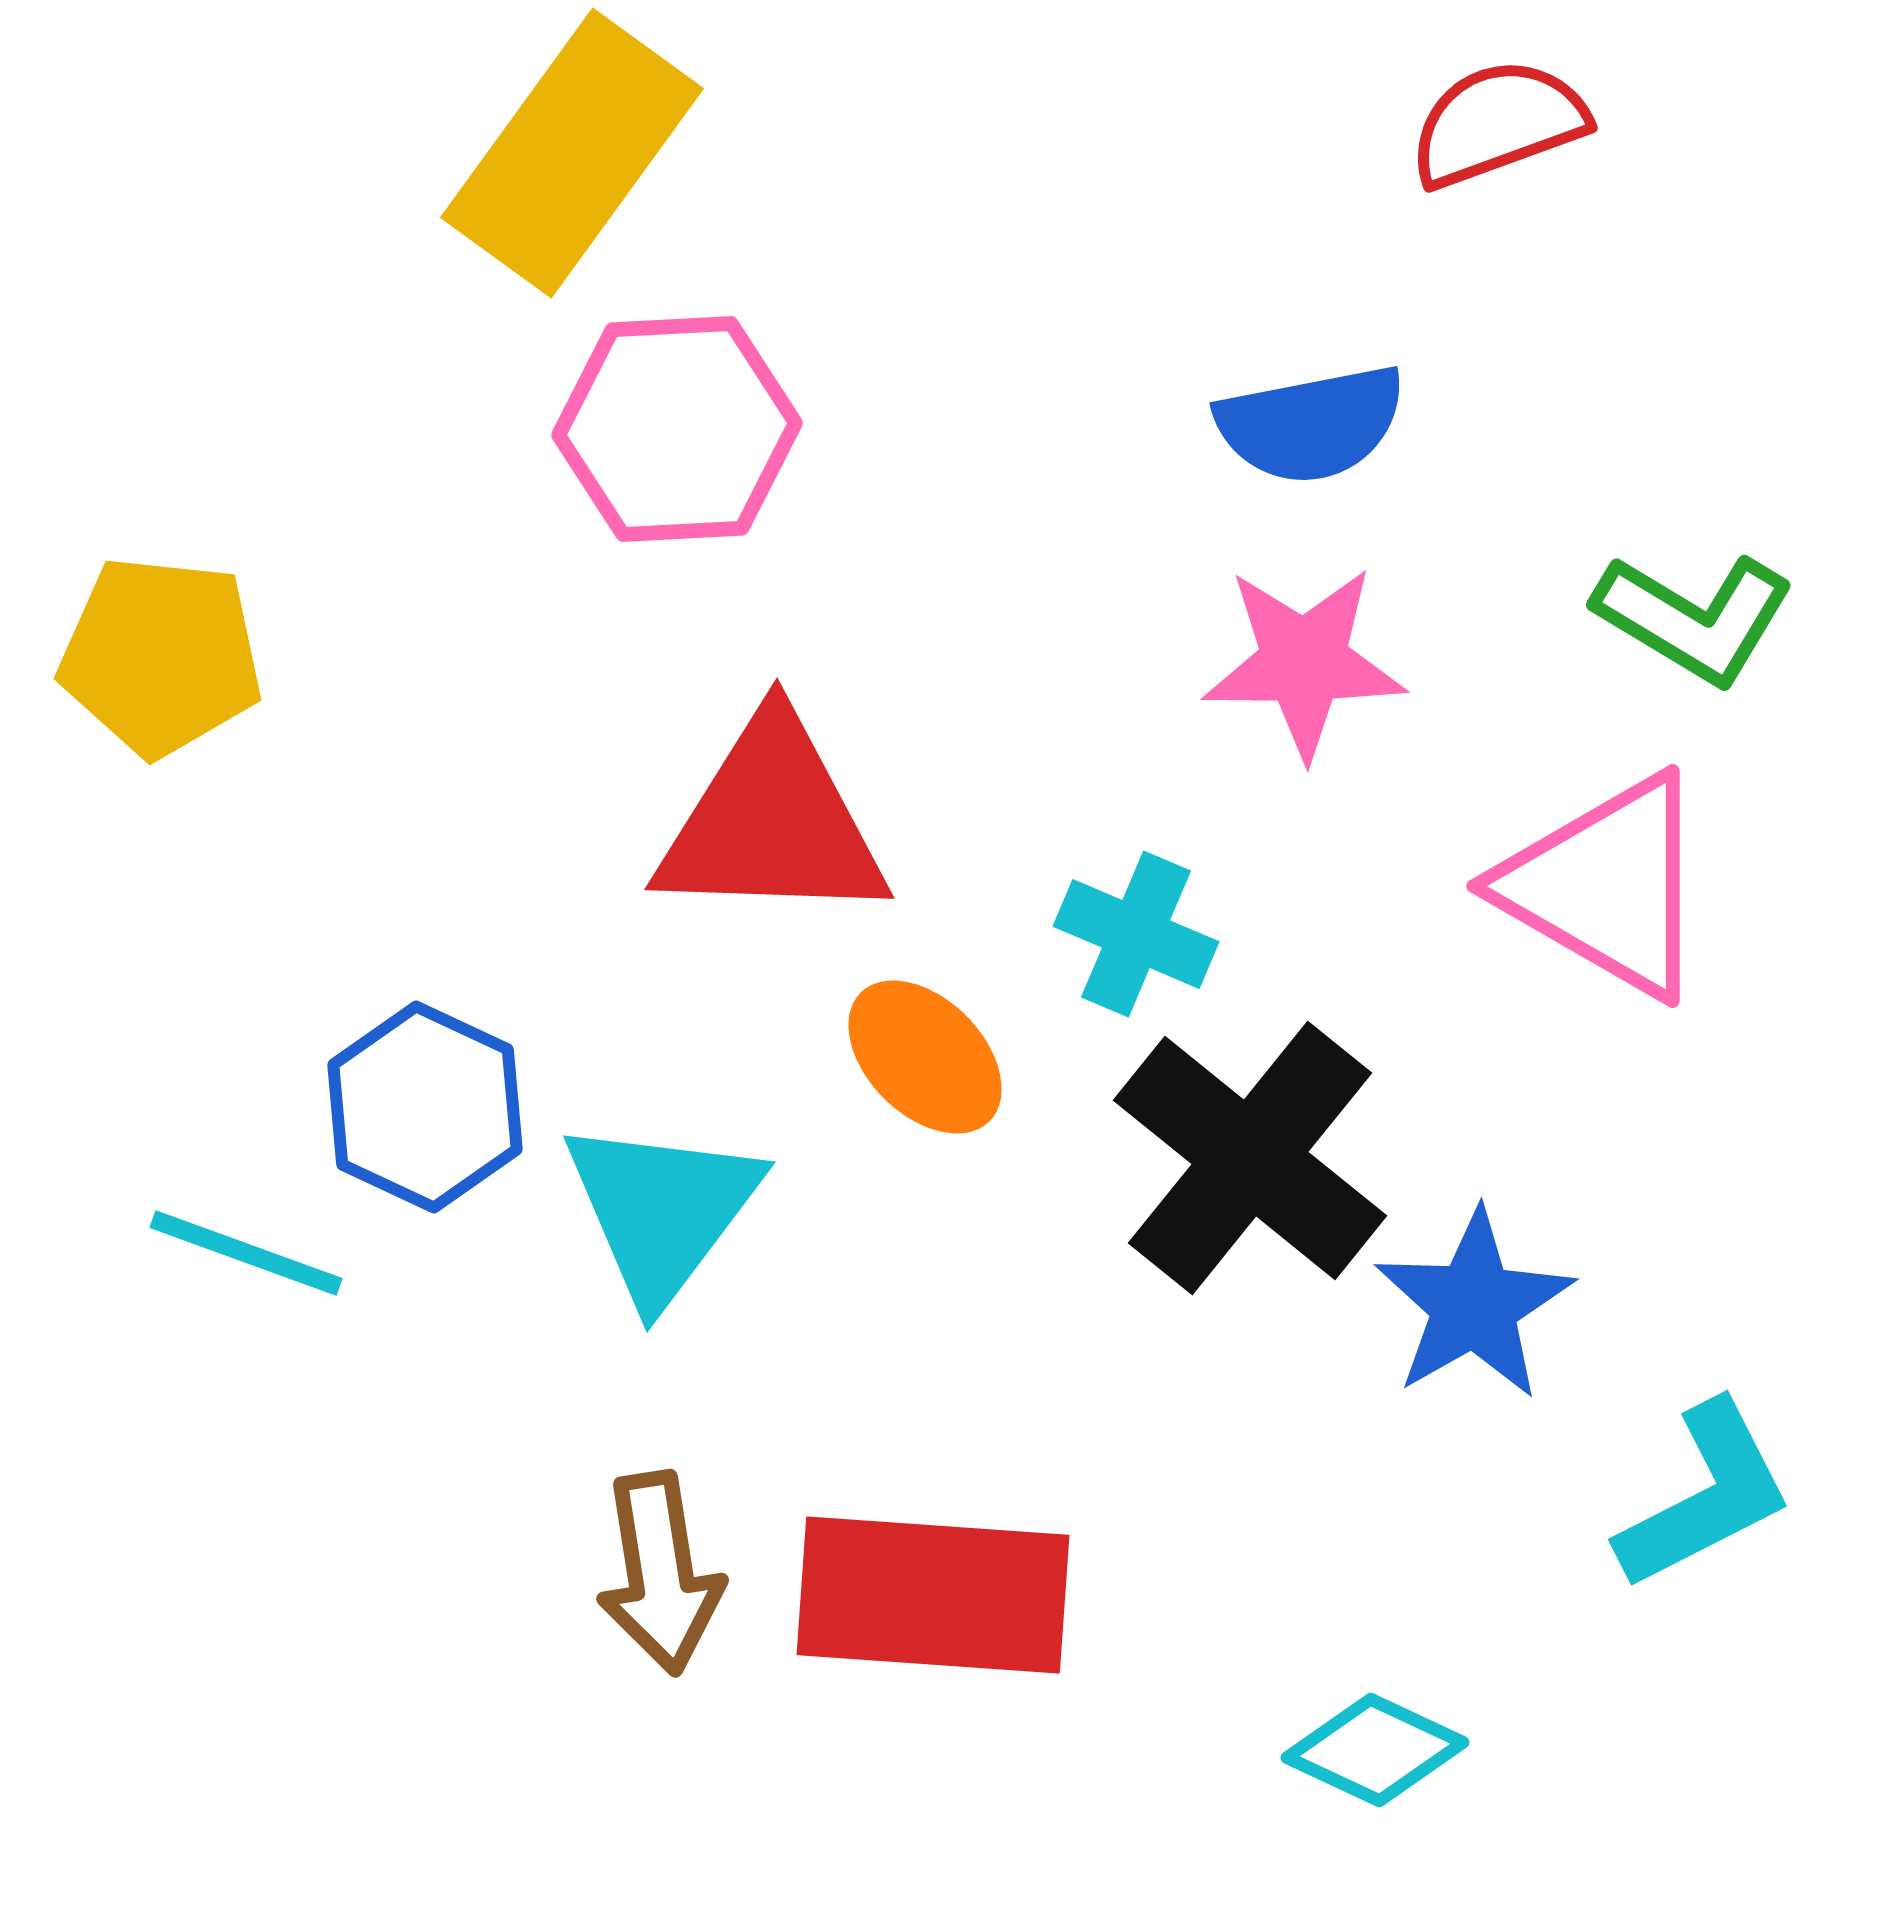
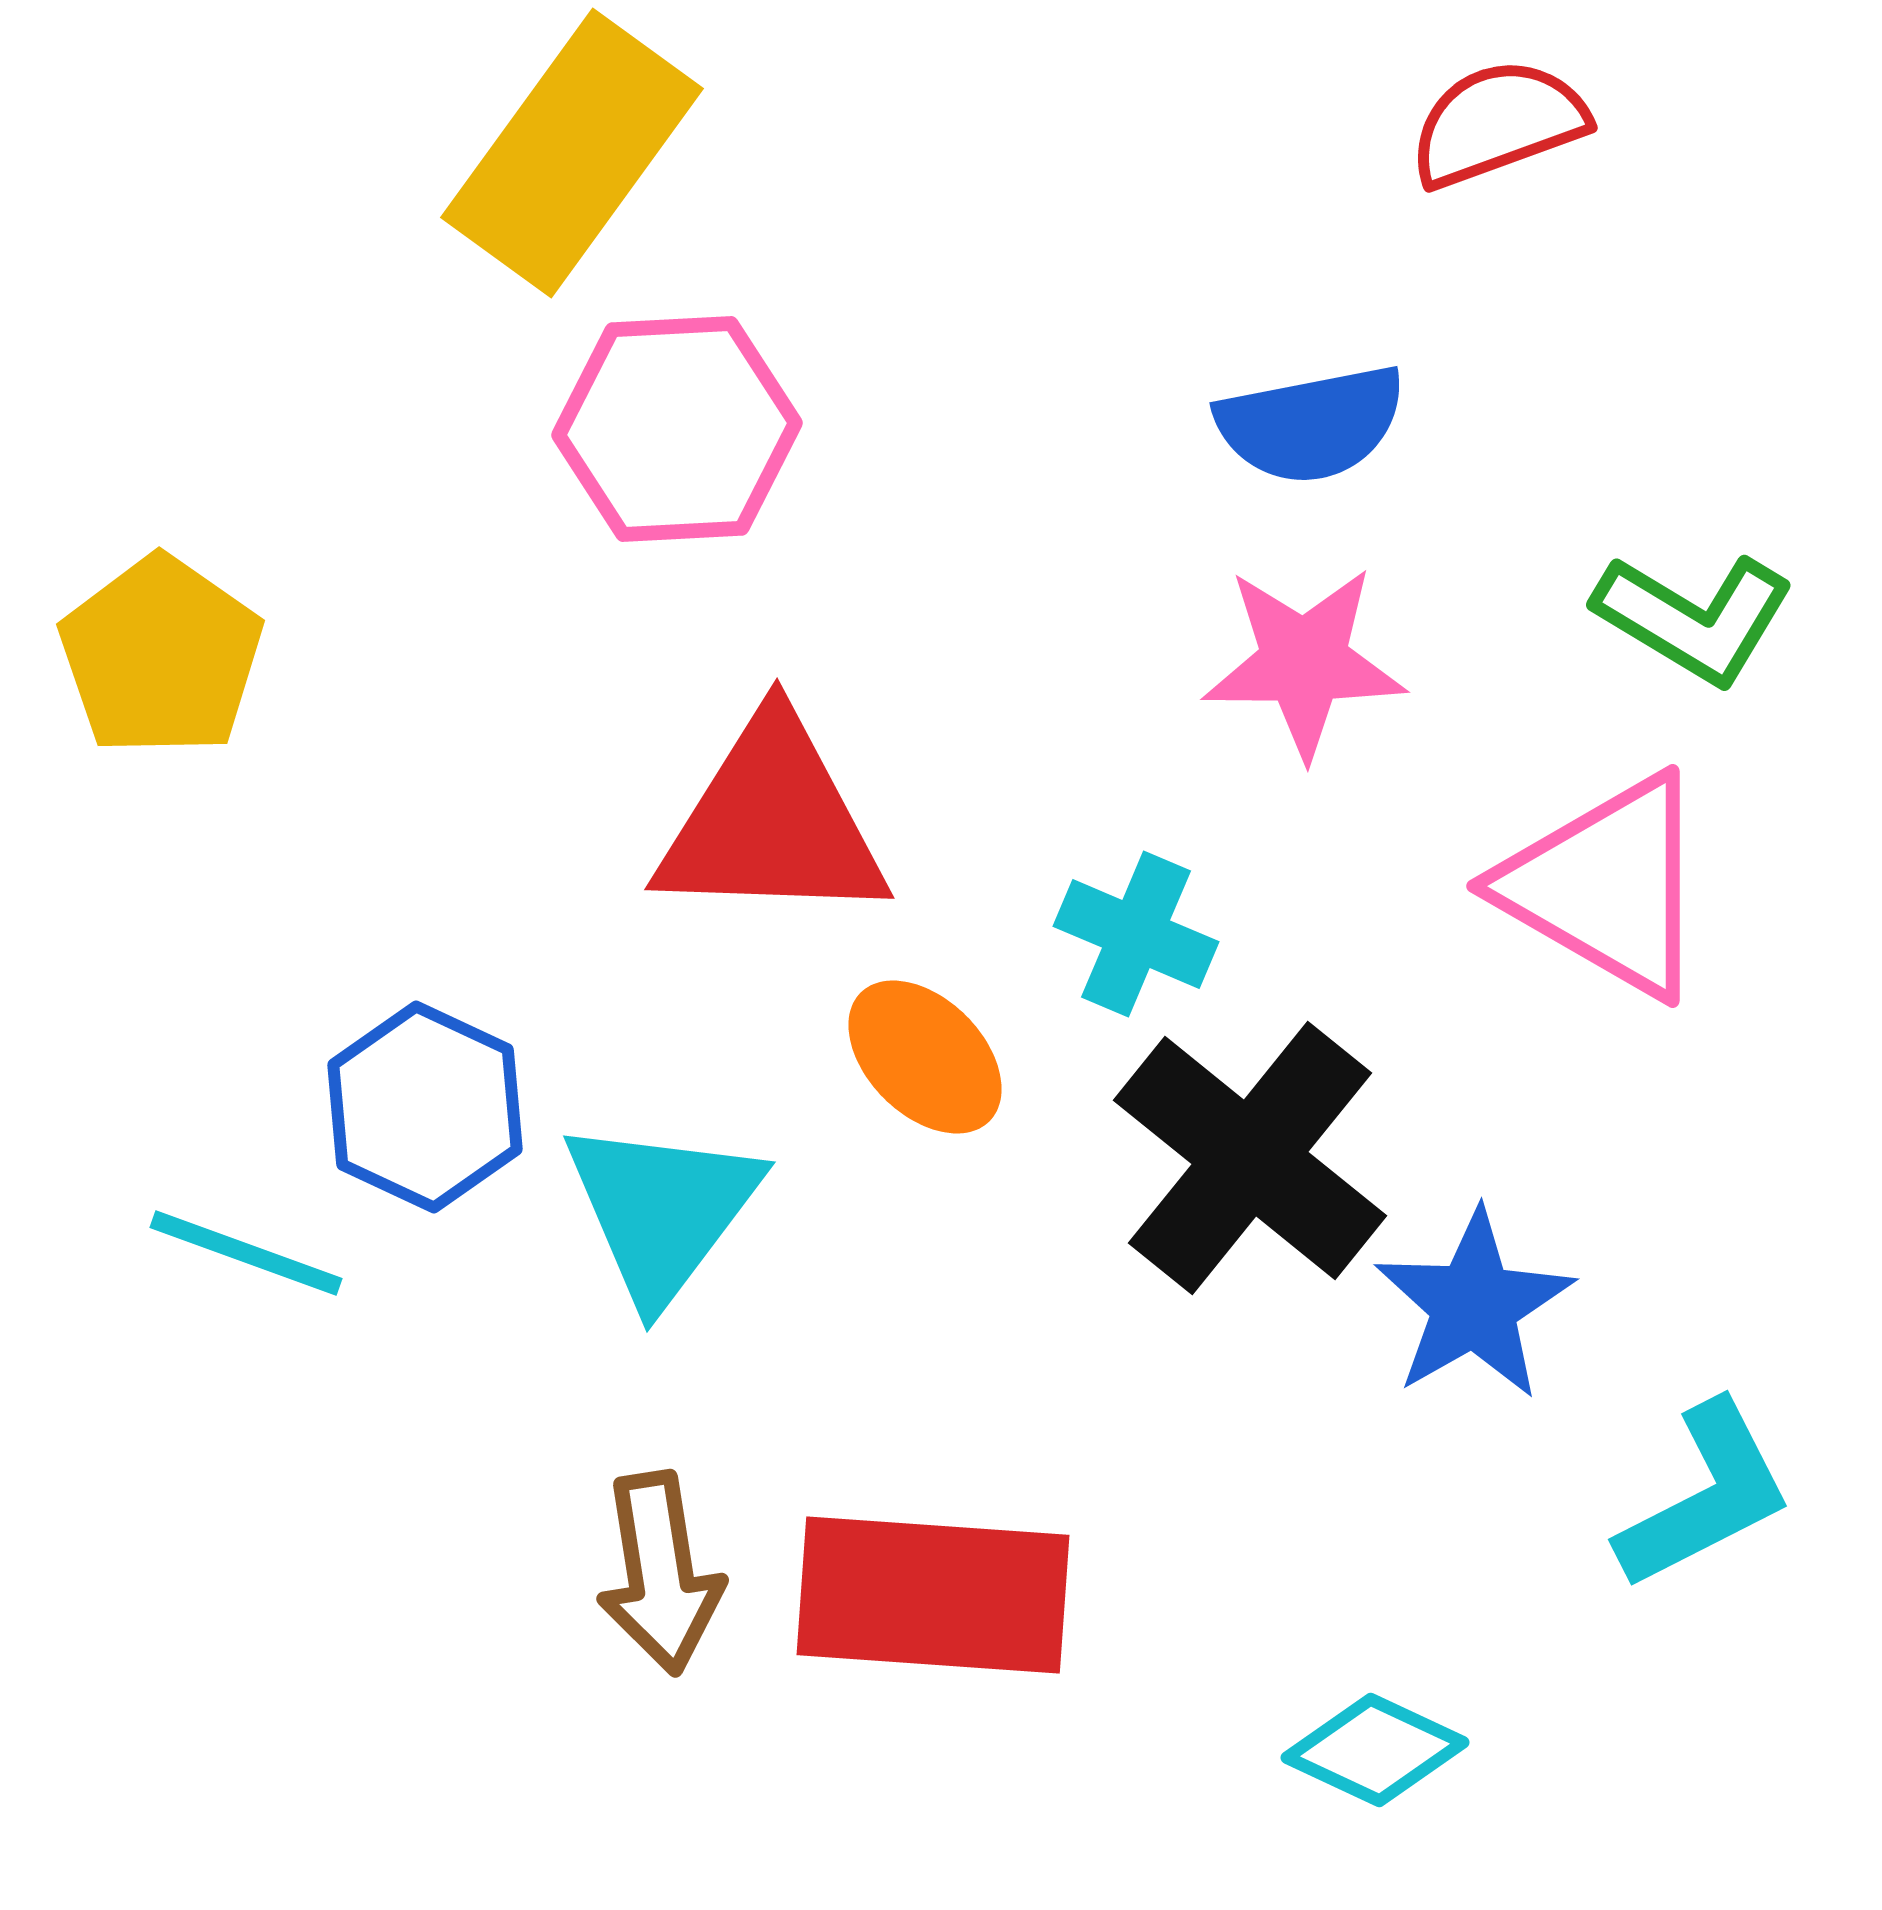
yellow pentagon: rotated 29 degrees clockwise
